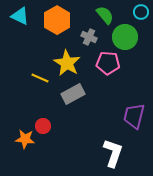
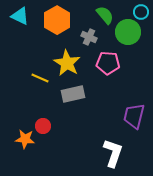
green circle: moved 3 px right, 5 px up
gray rectangle: rotated 15 degrees clockwise
